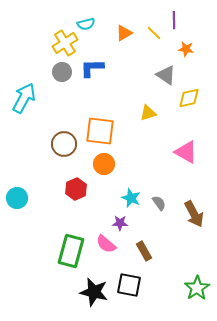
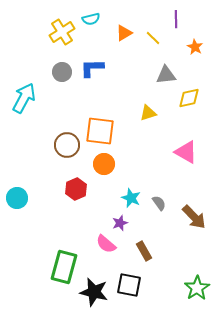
purple line: moved 2 px right, 1 px up
cyan semicircle: moved 5 px right, 5 px up
yellow line: moved 1 px left, 5 px down
yellow cross: moved 3 px left, 11 px up
orange star: moved 9 px right, 2 px up; rotated 21 degrees clockwise
gray triangle: rotated 40 degrees counterclockwise
brown circle: moved 3 px right, 1 px down
brown arrow: moved 3 px down; rotated 16 degrees counterclockwise
purple star: rotated 21 degrees counterclockwise
green rectangle: moved 7 px left, 16 px down
